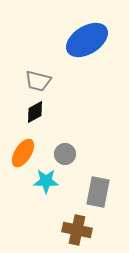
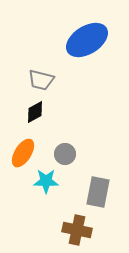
gray trapezoid: moved 3 px right, 1 px up
